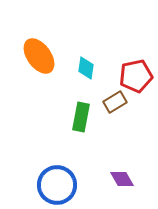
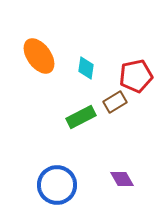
green rectangle: rotated 52 degrees clockwise
